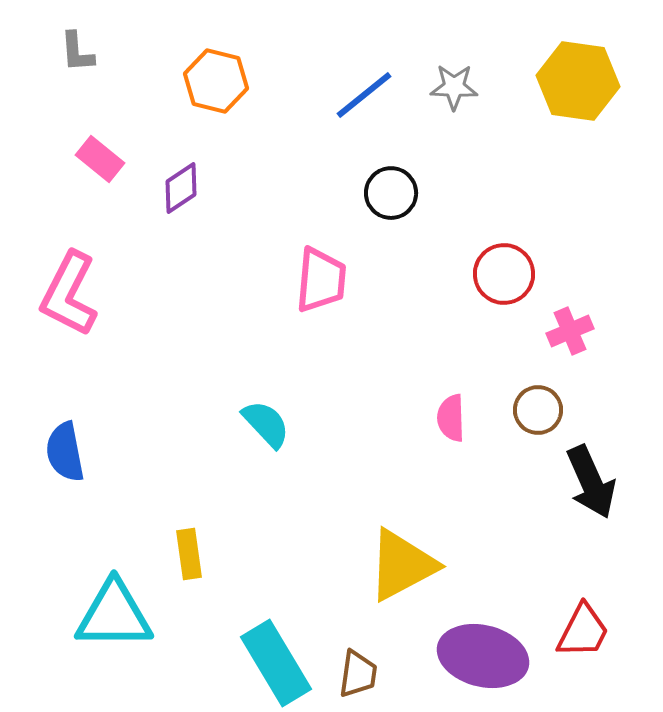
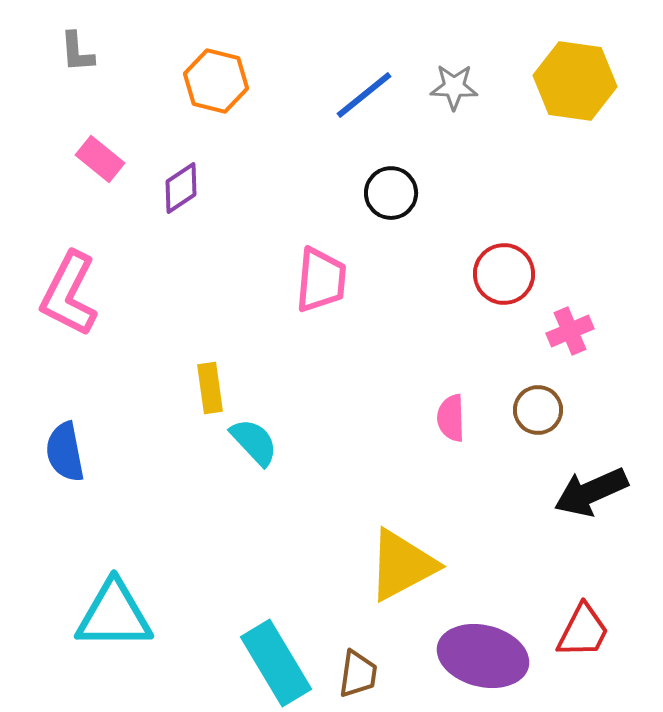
yellow hexagon: moved 3 px left
cyan semicircle: moved 12 px left, 18 px down
black arrow: moved 10 px down; rotated 90 degrees clockwise
yellow rectangle: moved 21 px right, 166 px up
